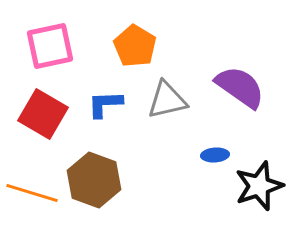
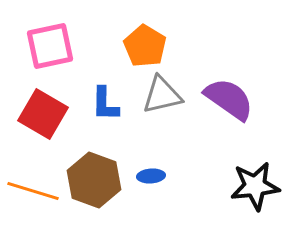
orange pentagon: moved 10 px right
purple semicircle: moved 11 px left, 12 px down
gray triangle: moved 5 px left, 5 px up
blue L-shape: rotated 87 degrees counterclockwise
blue ellipse: moved 64 px left, 21 px down
black star: moved 4 px left; rotated 12 degrees clockwise
orange line: moved 1 px right, 2 px up
